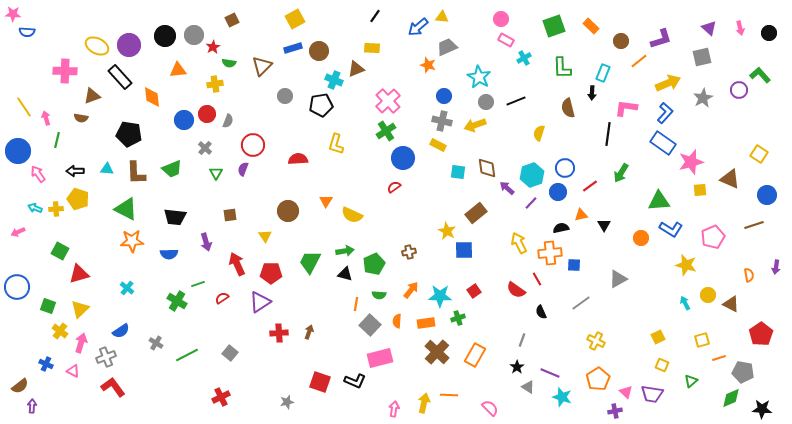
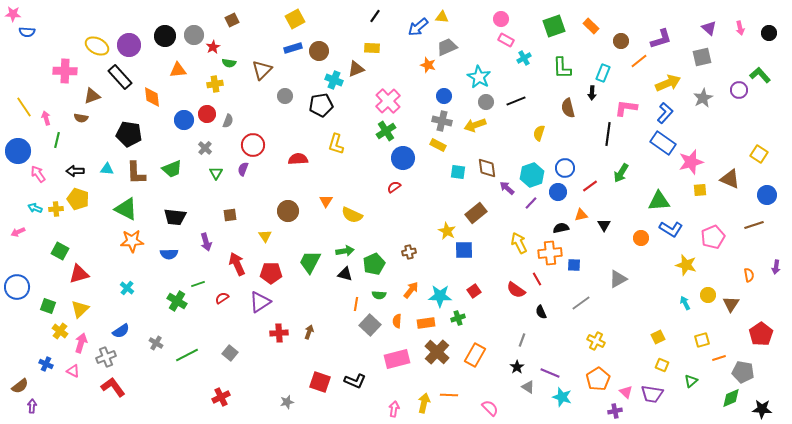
brown triangle at (262, 66): moved 4 px down
brown triangle at (731, 304): rotated 36 degrees clockwise
pink rectangle at (380, 358): moved 17 px right, 1 px down
